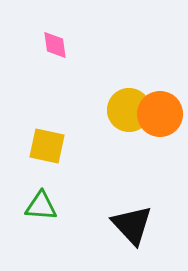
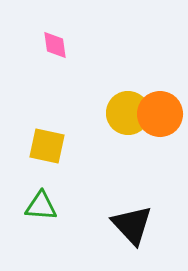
yellow circle: moved 1 px left, 3 px down
